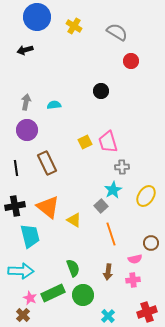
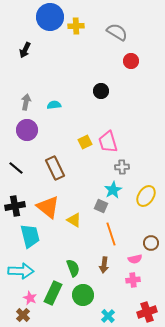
blue circle: moved 13 px right
yellow cross: moved 2 px right; rotated 35 degrees counterclockwise
black arrow: rotated 49 degrees counterclockwise
brown rectangle: moved 8 px right, 5 px down
black line: rotated 42 degrees counterclockwise
gray square: rotated 24 degrees counterclockwise
brown arrow: moved 4 px left, 7 px up
green rectangle: rotated 40 degrees counterclockwise
